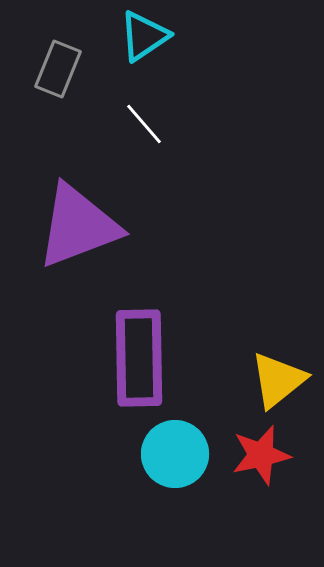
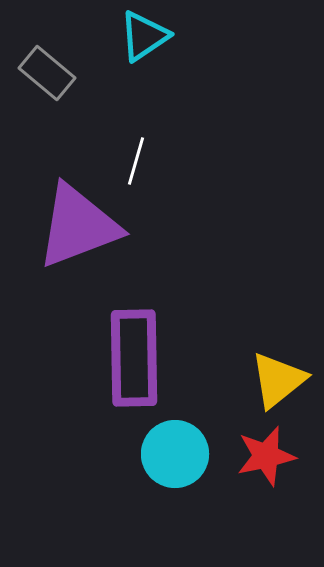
gray rectangle: moved 11 px left, 4 px down; rotated 72 degrees counterclockwise
white line: moved 8 px left, 37 px down; rotated 57 degrees clockwise
purple rectangle: moved 5 px left
red star: moved 5 px right, 1 px down
